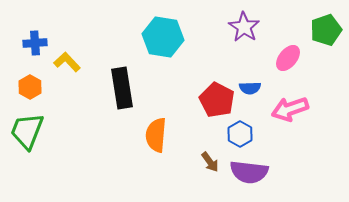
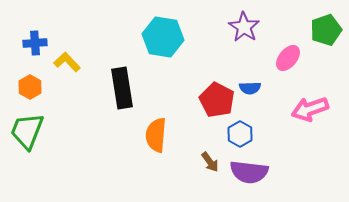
pink arrow: moved 20 px right
